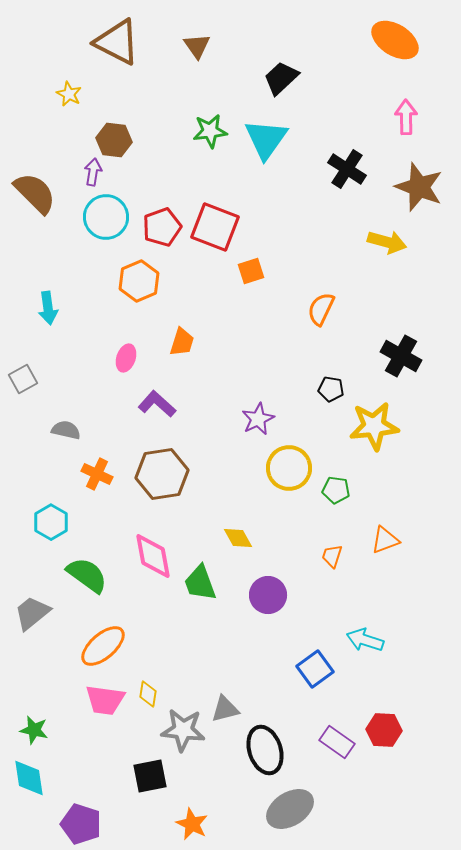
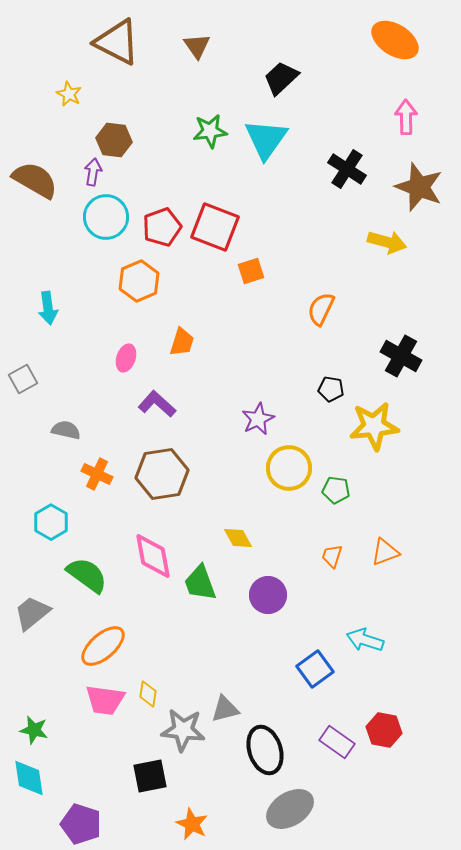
brown semicircle at (35, 193): moved 13 px up; rotated 15 degrees counterclockwise
orange triangle at (385, 540): moved 12 px down
red hexagon at (384, 730): rotated 8 degrees clockwise
